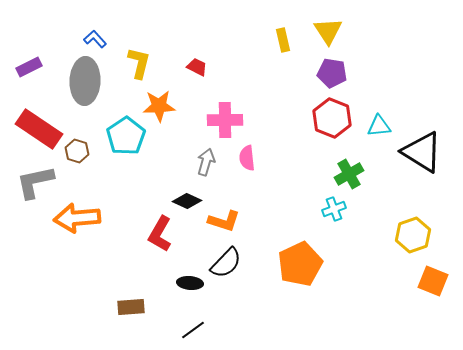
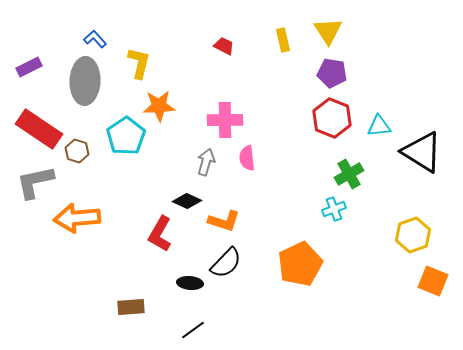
red trapezoid: moved 27 px right, 21 px up
